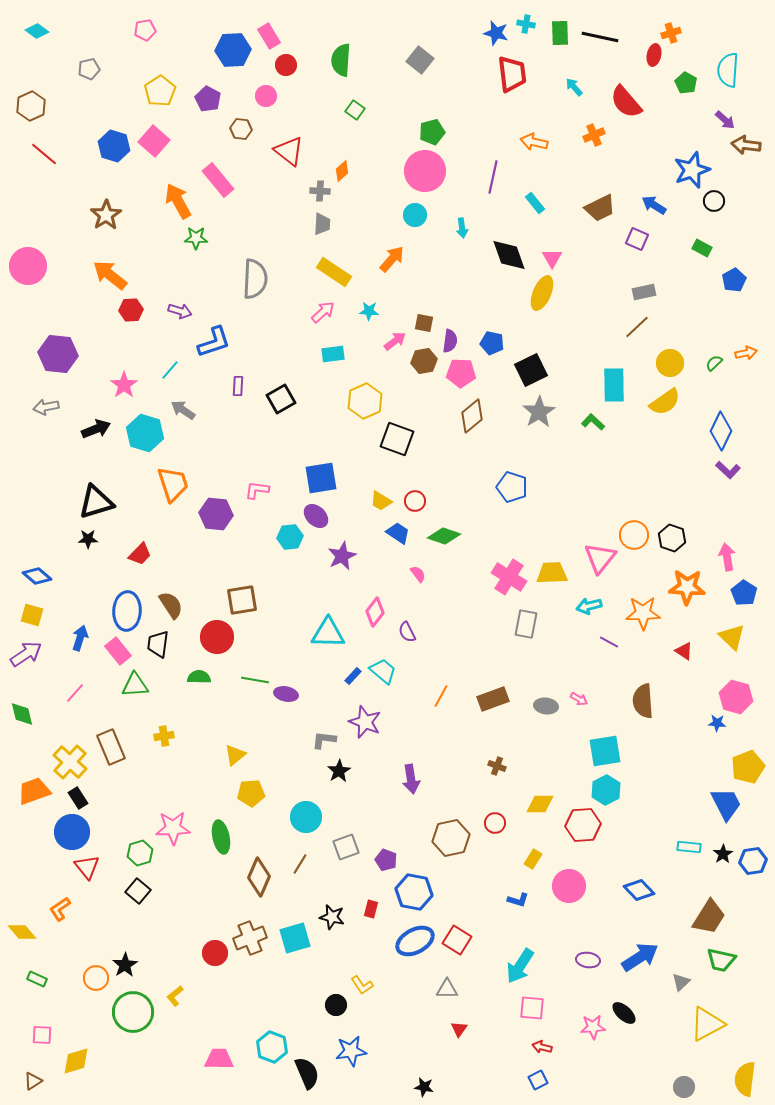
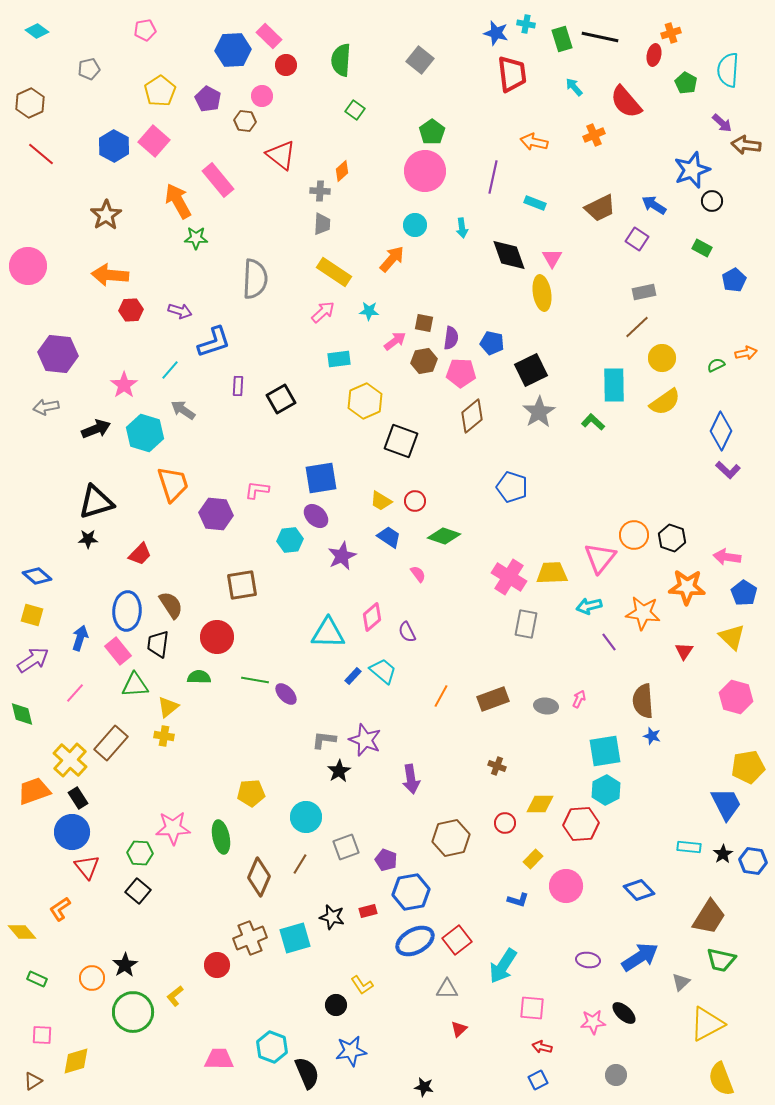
green rectangle at (560, 33): moved 2 px right, 6 px down; rotated 15 degrees counterclockwise
pink rectangle at (269, 36): rotated 15 degrees counterclockwise
pink circle at (266, 96): moved 4 px left
brown hexagon at (31, 106): moved 1 px left, 3 px up
purple arrow at (725, 120): moved 3 px left, 3 px down
brown hexagon at (241, 129): moved 4 px right, 8 px up
green pentagon at (432, 132): rotated 20 degrees counterclockwise
blue hexagon at (114, 146): rotated 12 degrees clockwise
red triangle at (289, 151): moved 8 px left, 4 px down
red line at (44, 154): moved 3 px left
black circle at (714, 201): moved 2 px left
cyan rectangle at (535, 203): rotated 30 degrees counterclockwise
cyan circle at (415, 215): moved 10 px down
purple square at (637, 239): rotated 10 degrees clockwise
orange arrow at (110, 275): rotated 33 degrees counterclockwise
yellow ellipse at (542, 293): rotated 32 degrees counterclockwise
purple semicircle at (450, 341): moved 1 px right, 3 px up
cyan rectangle at (333, 354): moved 6 px right, 5 px down
yellow circle at (670, 363): moved 8 px left, 5 px up
green semicircle at (714, 363): moved 2 px right, 2 px down; rotated 18 degrees clockwise
black square at (397, 439): moved 4 px right, 2 px down
blue trapezoid at (398, 533): moved 9 px left, 4 px down
cyan hexagon at (290, 537): moved 3 px down
pink arrow at (727, 557): rotated 72 degrees counterclockwise
brown square at (242, 600): moved 15 px up
pink diamond at (375, 612): moved 3 px left, 5 px down; rotated 12 degrees clockwise
orange star at (643, 613): rotated 8 degrees clockwise
purple line at (609, 642): rotated 24 degrees clockwise
red triangle at (684, 651): rotated 30 degrees clockwise
purple arrow at (26, 654): moved 7 px right, 6 px down
purple ellipse at (286, 694): rotated 35 degrees clockwise
pink arrow at (579, 699): rotated 96 degrees counterclockwise
purple star at (365, 722): moved 18 px down
blue star at (717, 723): moved 65 px left, 13 px down; rotated 12 degrees clockwise
yellow cross at (164, 736): rotated 18 degrees clockwise
brown rectangle at (111, 747): moved 4 px up; rotated 64 degrees clockwise
yellow triangle at (235, 755): moved 67 px left, 48 px up
yellow cross at (70, 762): moved 2 px up
yellow pentagon at (748, 767): rotated 12 degrees clockwise
red circle at (495, 823): moved 10 px right
red hexagon at (583, 825): moved 2 px left, 1 px up
green hexagon at (140, 853): rotated 20 degrees clockwise
yellow rectangle at (533, 859): rotated 12 degrees clockwise
blue hexagon at (753, 861): rotated 16 degrees clockwise
pink circle at (569, 886): moved 3 px left
blue hexagon at (414, 892): moved 3 px left; rotated 21 degrees counterclockwise
red rectangle at (371, 909): moved 3 px left, 2 px down; rotated 60 degrees clockwise
red square at (457, 940): rotated 20 degrees clockwise
red circle at (215, 953): moved 2 px right, 12 px down
cyan arrow at (520, 966): moved 17 px left
orange circle at (96, 978): moved 4 px left
pink star at (593, 1027): moved 5 px up
red triangle at (459, 1029): rotated 12 degrees clockwise
yellow semicircle at (745, 1079): moved 24 px left; rotated 28 degrees counterclockwise
gray circle at (684, 1087): moved 68 px left, 12 px up
